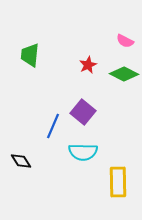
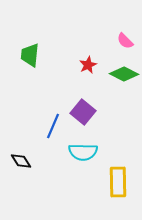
pink semicircle: rotated 18 degrees clockwise
